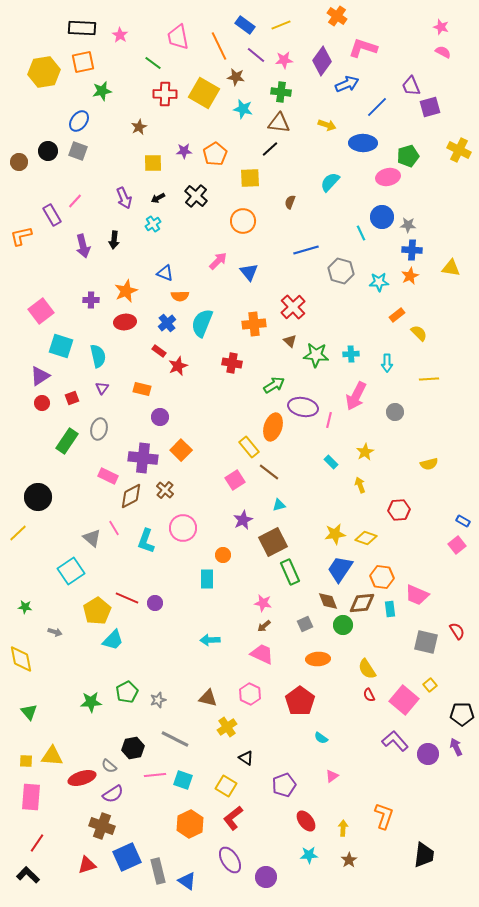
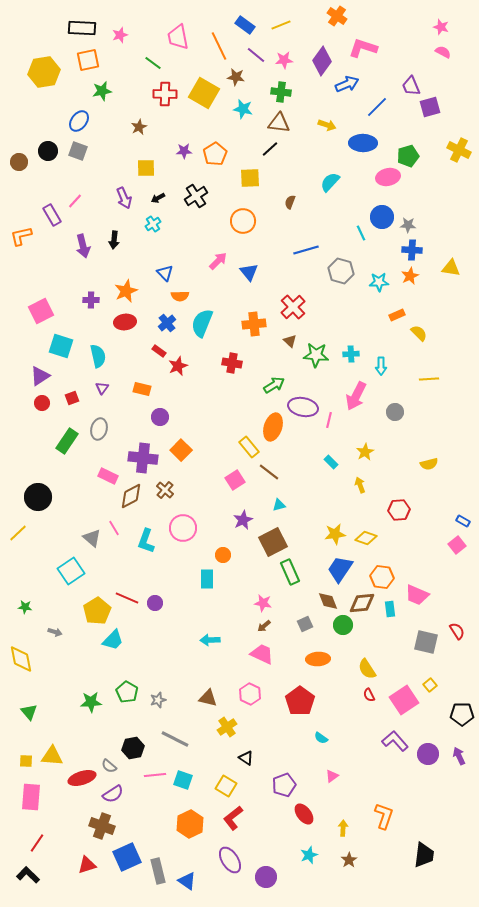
pink star at (120, 35): rotated 21 degrees clockwise
orange square at (83, 62): moved 5 px right, 2 px up
yellow square at (153, 163): moved 7 px left, 5 px down
black cross at (196, 196): rotated 15 degrees clockwise
blue triangle at (165, 273): rotated 24 degrees clockwise
pink square at (41, 311): rotated 10 degrees clockwise
orange rectangle at (397, 315): rotated 14 degrees clockwise
cyan arrow at (387, 363): moved 6 px left, 3 px down
green pentagon at (127, 692): rotated 15 degrees counterclockwise
pink square at (404, 700): rotated 16 degrees clockwise
purple arrow at (456, 747): moved 3 px right, 9 px down
red ellipse at (306, 821): moved 2 px left, 7 px up
cyan star at (309, 855): rotated 18 degrees counterclockwise
